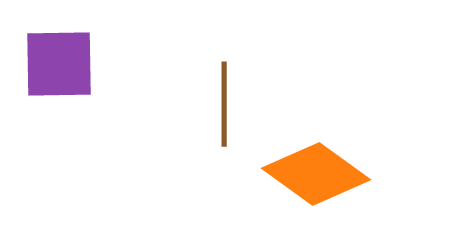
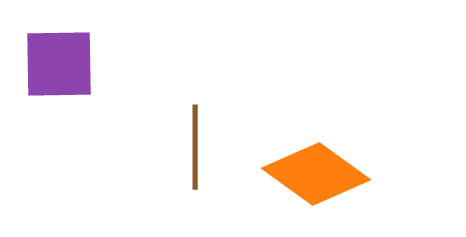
brown line: moved 29 px left, 43 px down
